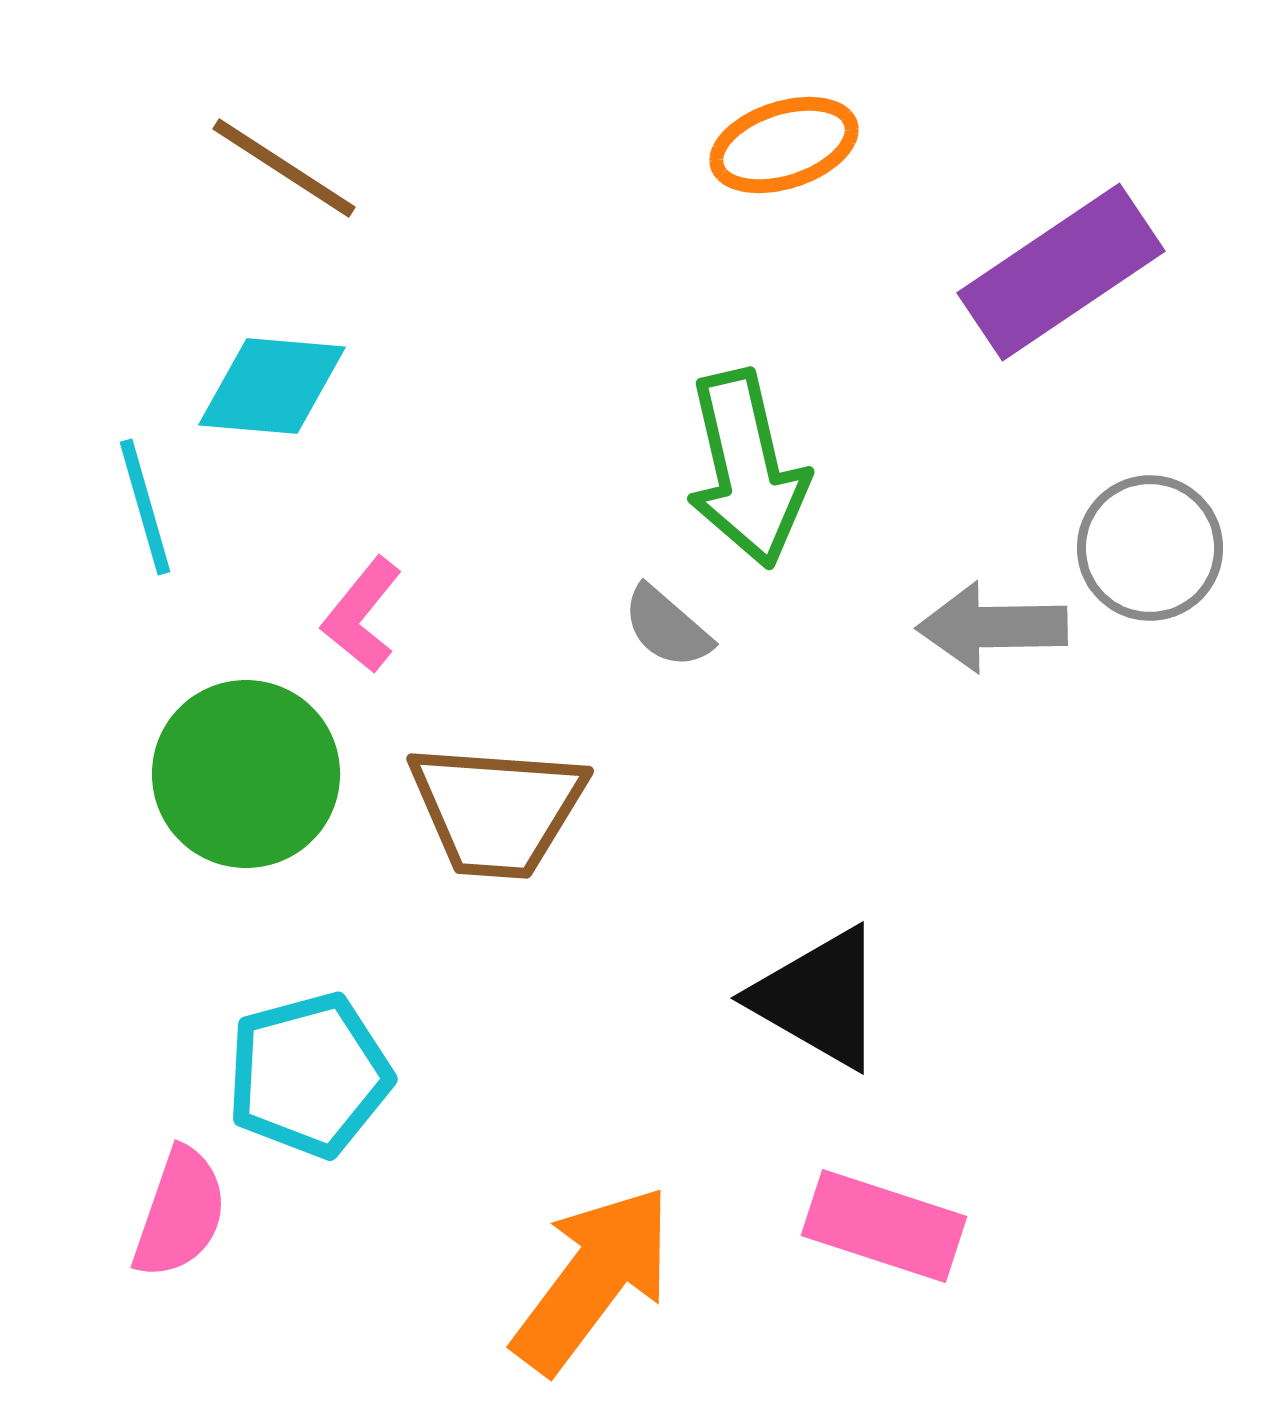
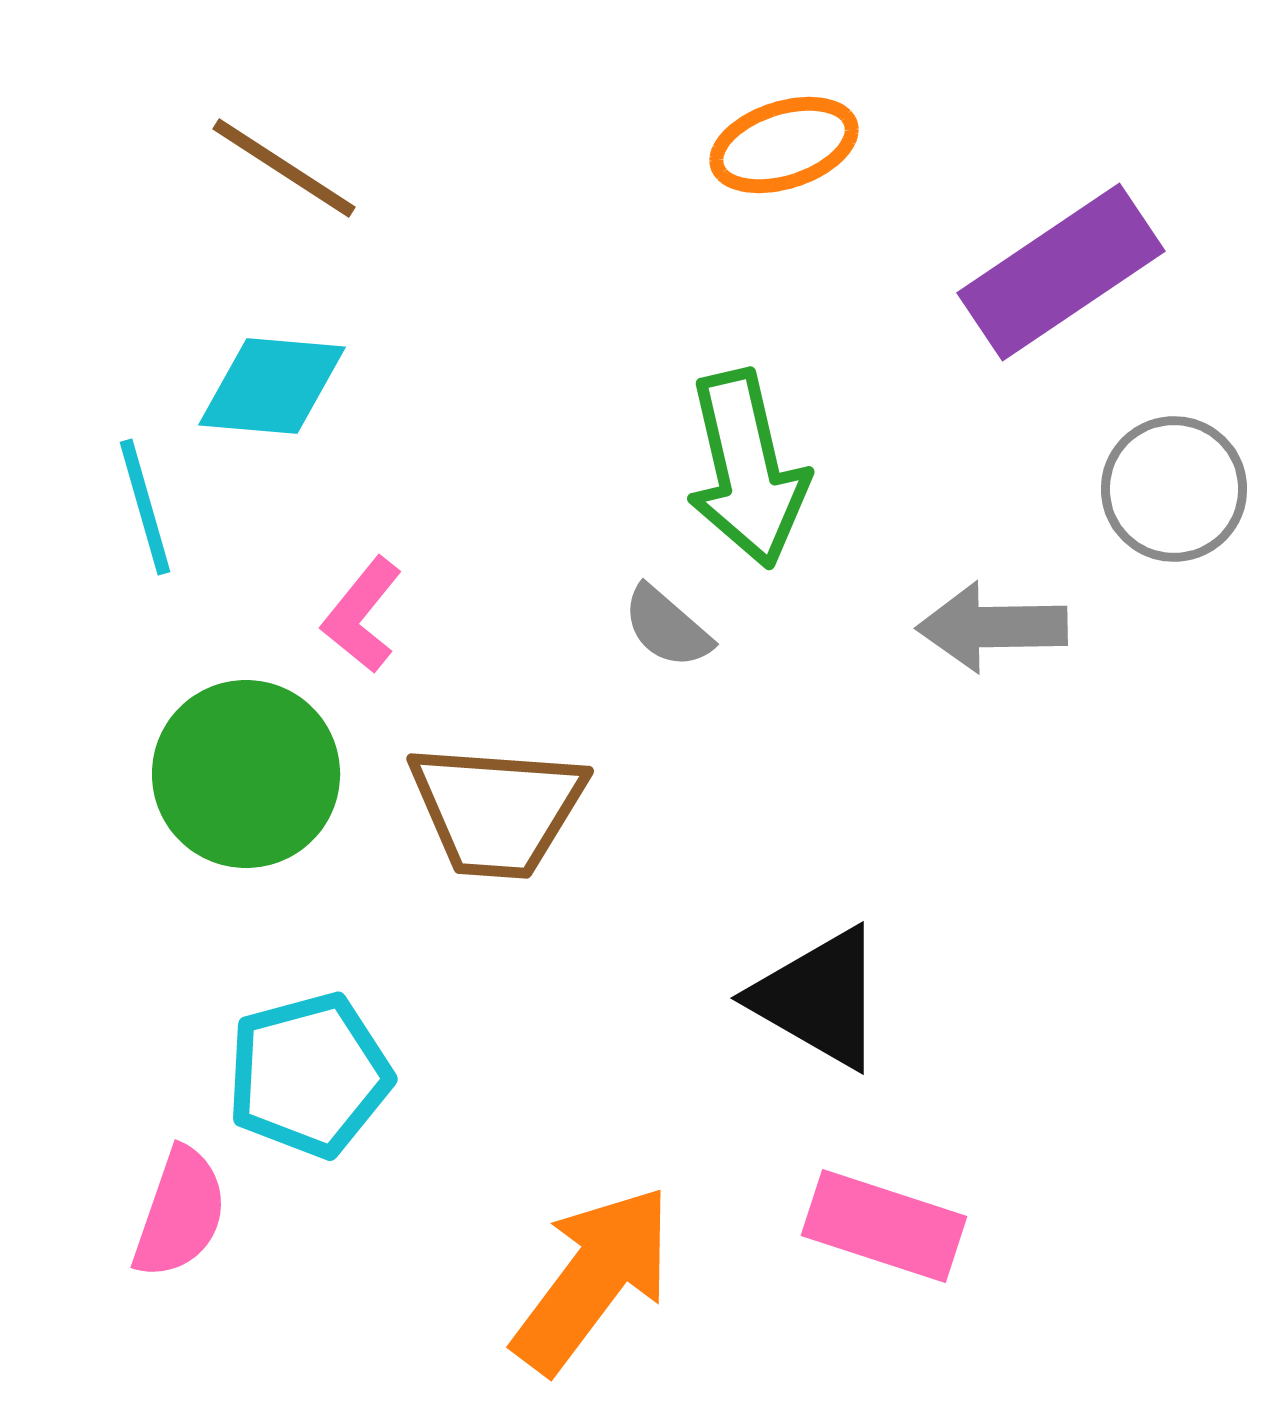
gray circle: moved 24 px right, 59 px up
